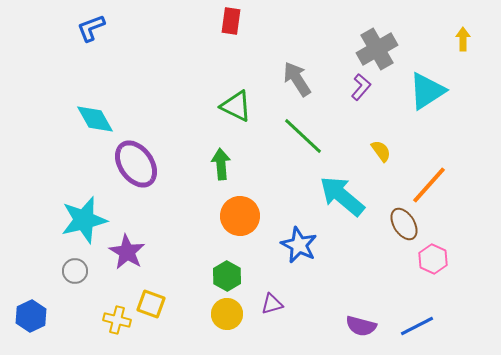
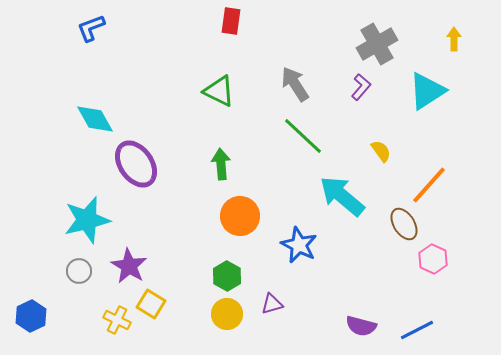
yellow arrow: moved 9 px left
gray cross: moved 5 px up
gray arrow: moved 2 px left, 5 px down
green triangle: moved 17 px left, 15 px up
cyan star: moved 3 px right
purple star: moved 2 px right, 14 px down
gray circle: moved 4 px right
yellow square: rotated 12 degrees clockwise
yellow cross: rotated 12 degrees clockwise
blue line: moved 4 px down
